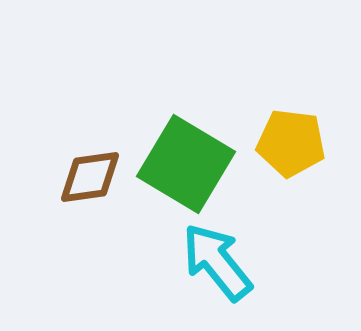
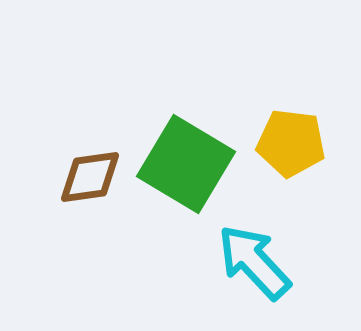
cyan arrow: moved 37 px right; rotated 4 degrees counterclockwise
